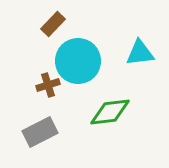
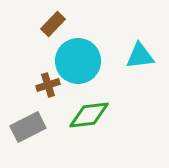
cyan triangle: moved 3 px down
green diamond: moved 21 px left, 3 px down
gray rectangle: moved 12 px left, 5 px up
